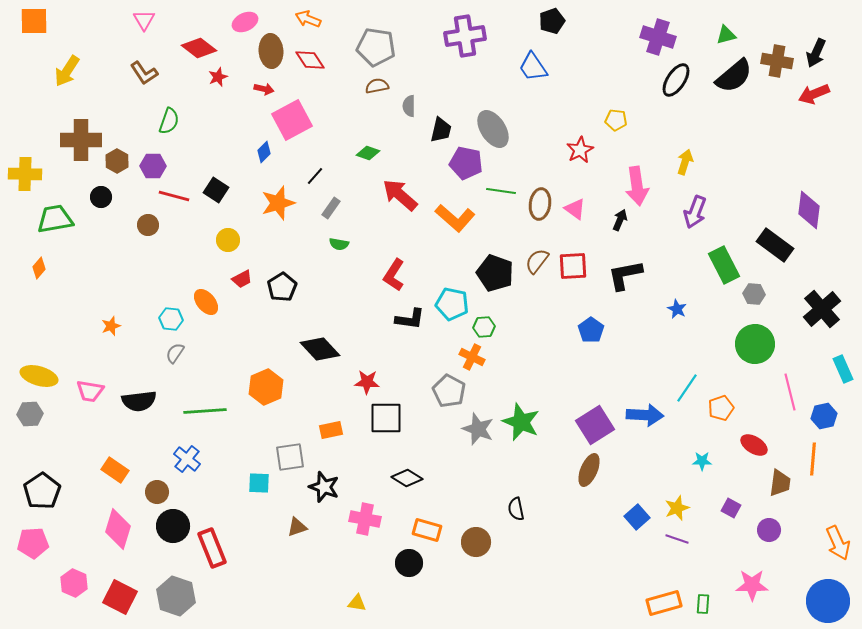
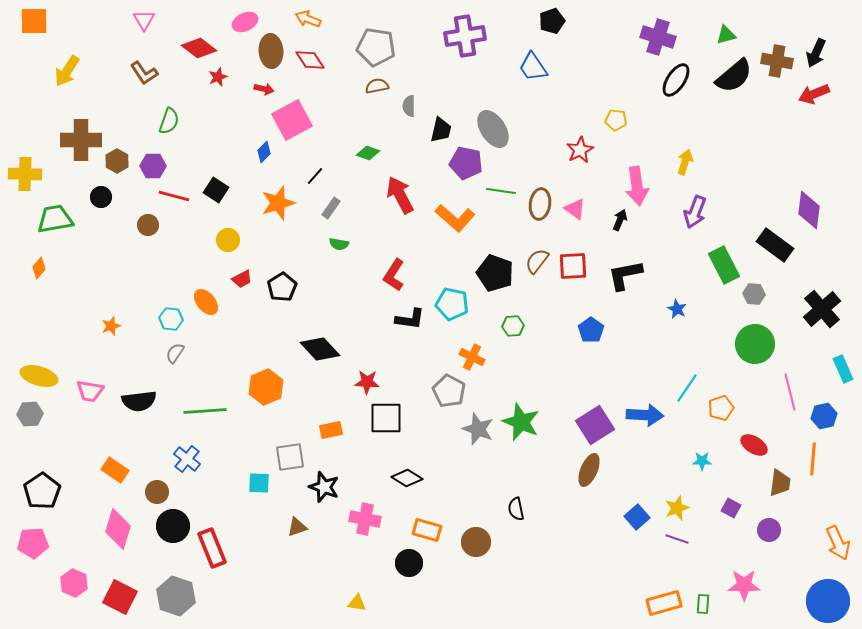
red arrow at (400, 195): rotated 21 degrees clockwise
green hexagon at (484, 327): moved 29 px right, 1 px up
pink star at (752, 585): moved 8 px left
